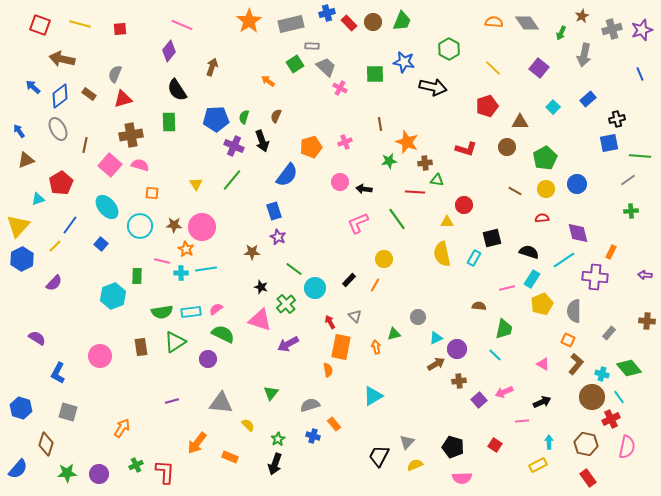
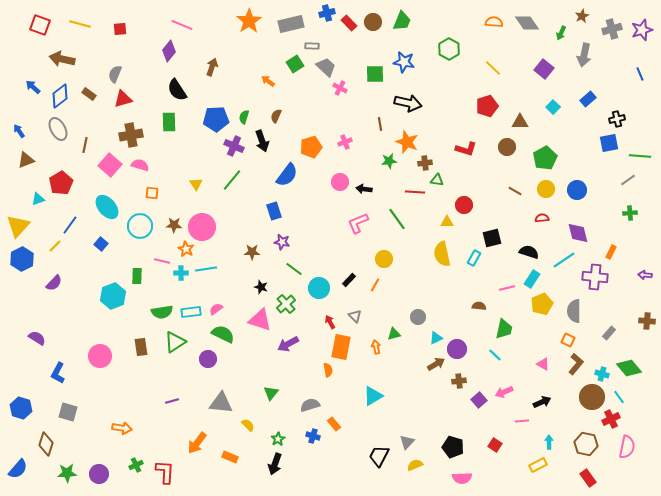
purple square at (539, 68): moved 5 px right, 1 px down
black arrow at (433, 87): moved 25 px left, 16 px down
blue circle at (577, 184): moved 6 px down
green cross at (631, 211): moved 1 px left, 2 px down
purple star at (278, 237): moved 4 px right, 5 px down; rotated 14 degrees counterclockwise
cyan circle at (315, 288): moved 4 px right
orange arrow at (122, 428): rotated 66 degrees clockwise
